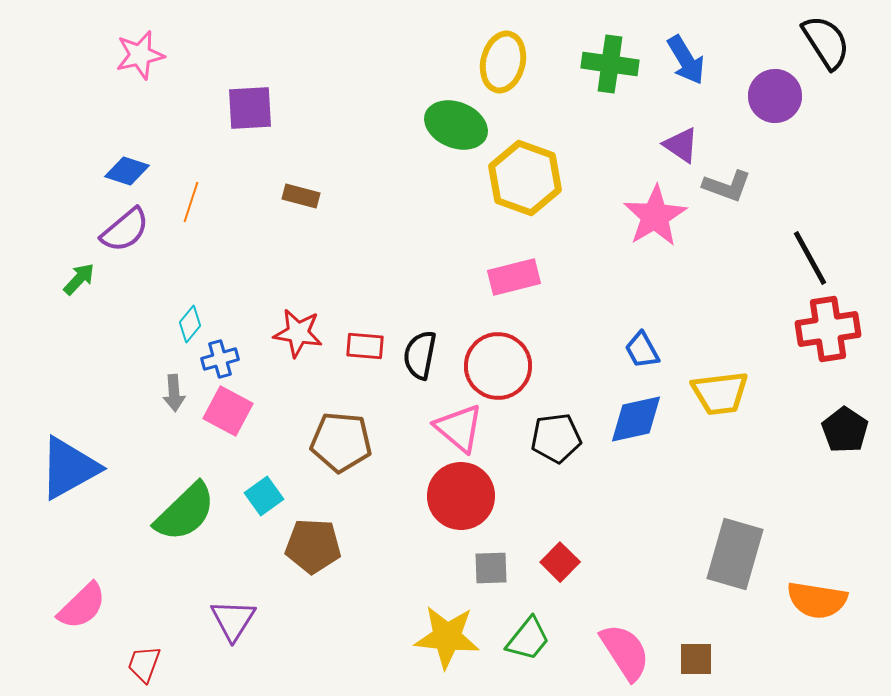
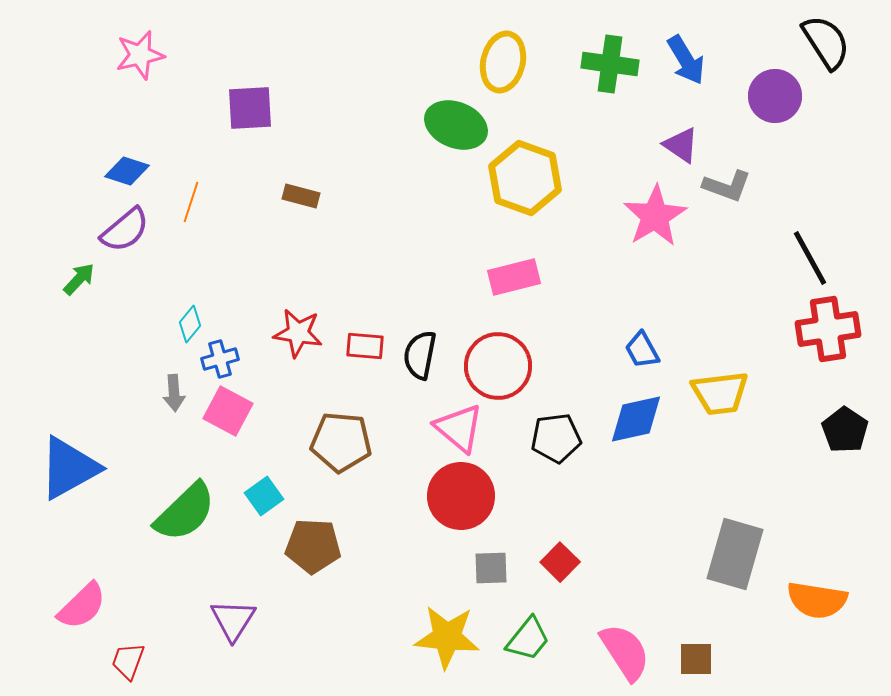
red trapezoid at (144, 664): moved 16 px left, 3 px up
